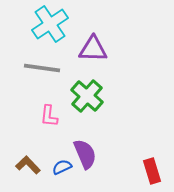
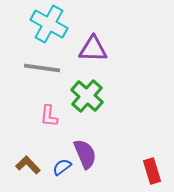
cyan cross: moved 1 px left; rotated 27 degrees counterclockwise
blue semicircle: rotated 12 degrees counterclockwise
